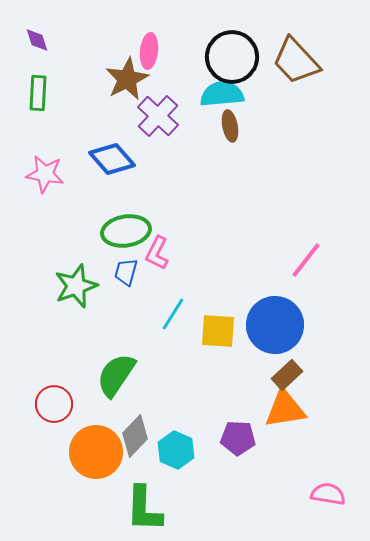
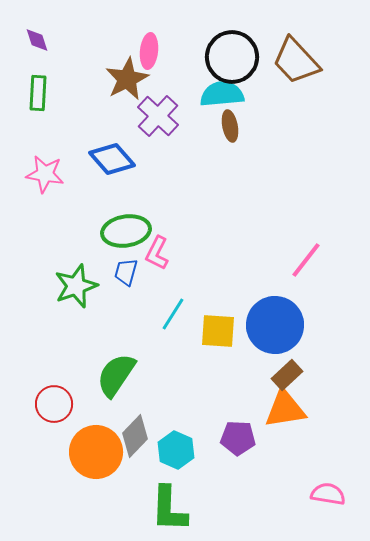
green L-shape: moved 25 px right
